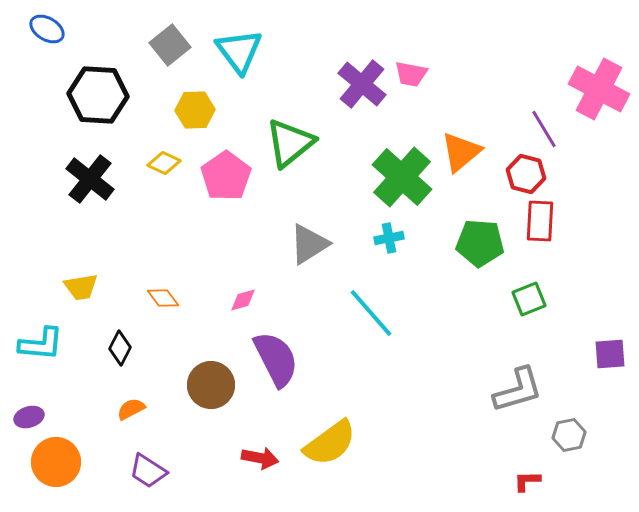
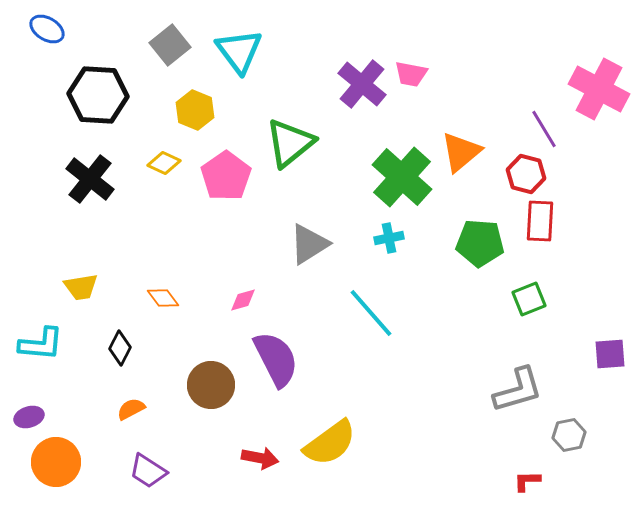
yellow hexagon: rotated 24 degrees clockwise
